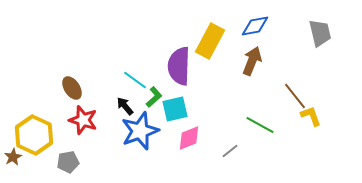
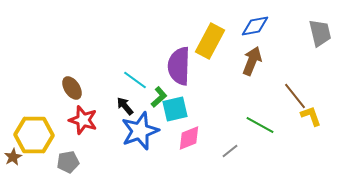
green L-shape: moved 5 px right
yellow hexagon: rotated 24 degrees counterclockwise
